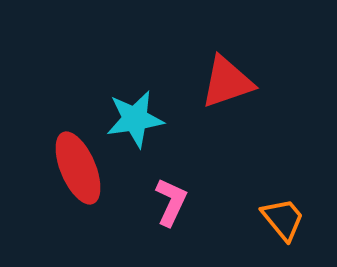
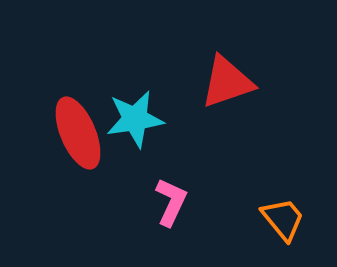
red ellipse: moved 35 px up
